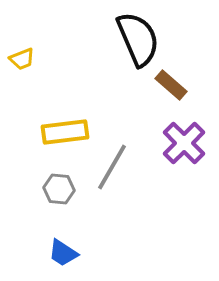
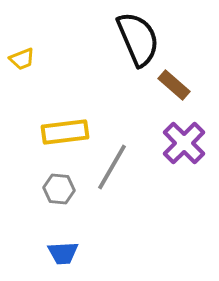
brown rectangle: moved 3 px right
blue trapezoid: rotated 36 degrees counterclockwise
